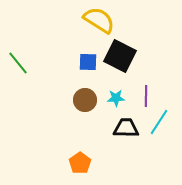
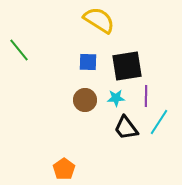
black square: moved 7 px right, 10 px down; rotated 36 degrees counterclockwise
green line: moved 1 px right, 13 px up
black trapezoid: rotated 128 degrees counterclockwise
orange pentagon: moved 16 px left, 6 px down
